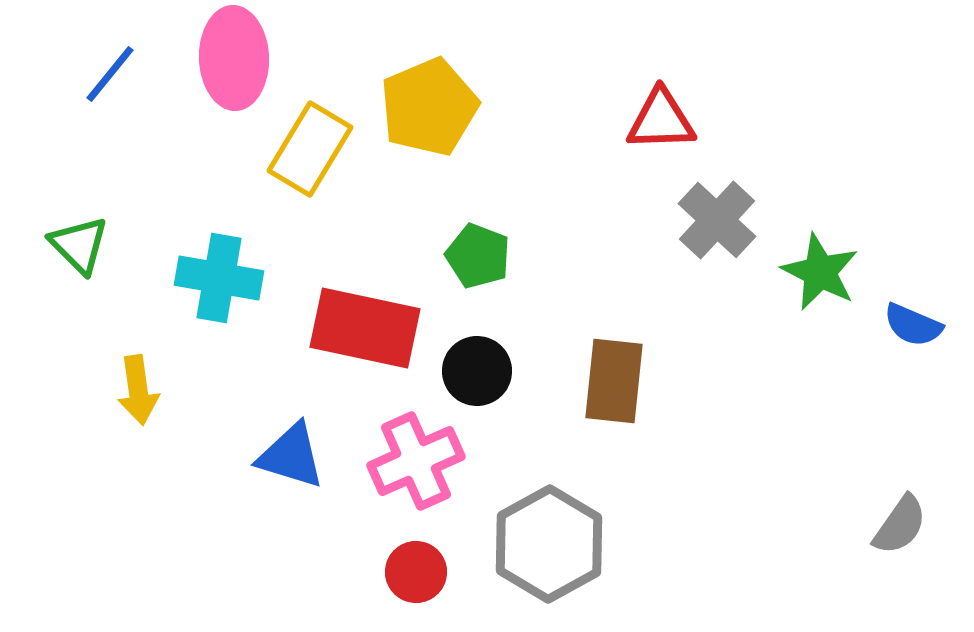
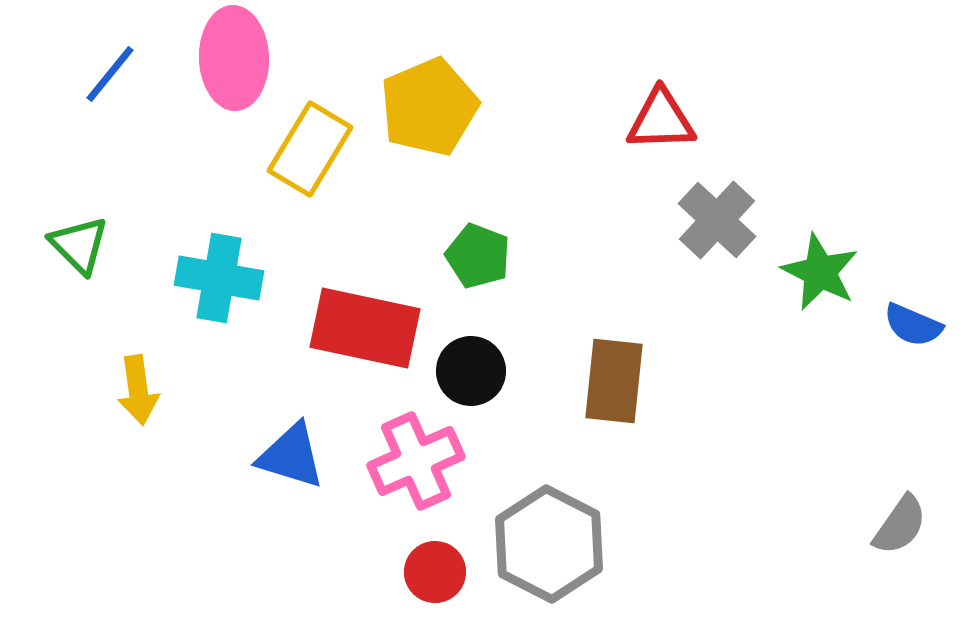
black circle: moved 6 px left
gray hexagon: rotated 4 degrees counterclockwise
red circle: moved 19 px right
